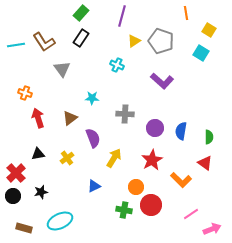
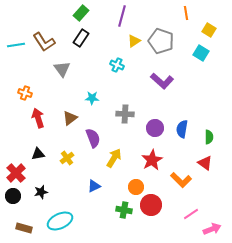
blue semicircle: moved 1 px right, 2 px up
